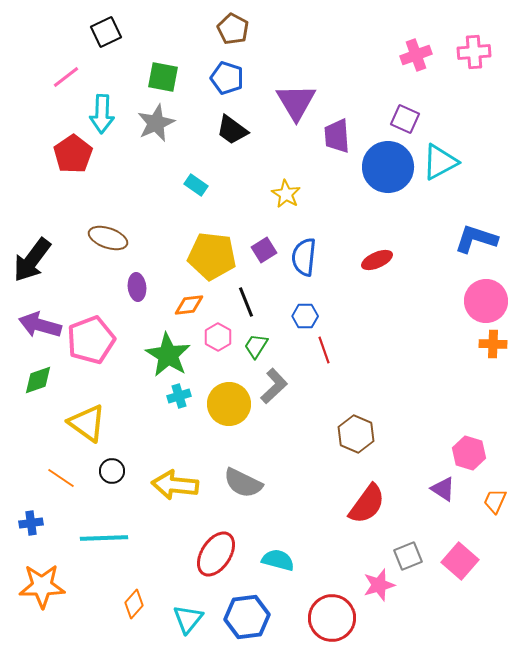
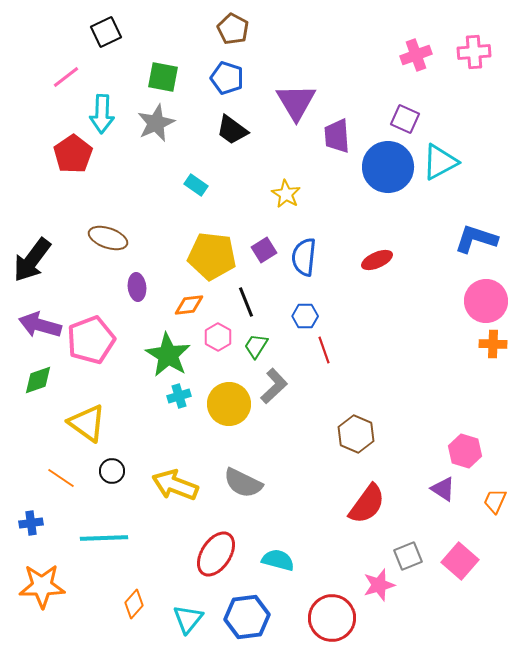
pink hexagon at (469, 453): moved 4 px left, 2 px up
yellow arrow at (175, 485): rotated 15 degrees clockwise
